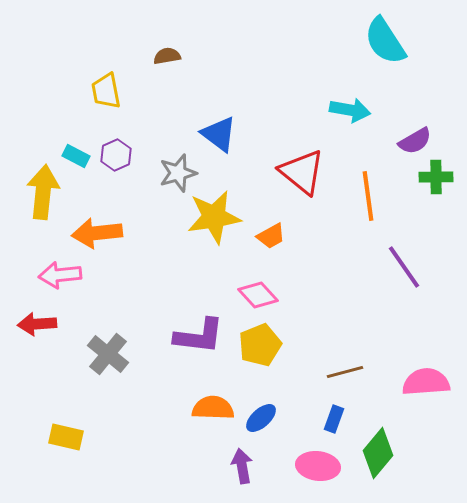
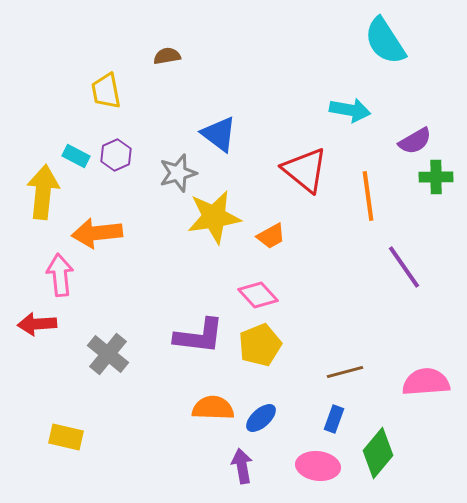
red triangle: moved 3 px right, 2 px up
pink arrow: rotated 90 degrees clockwise
